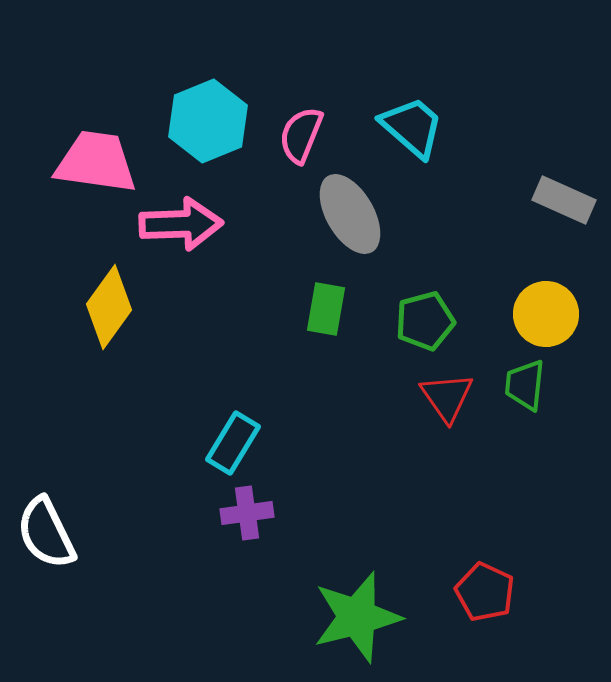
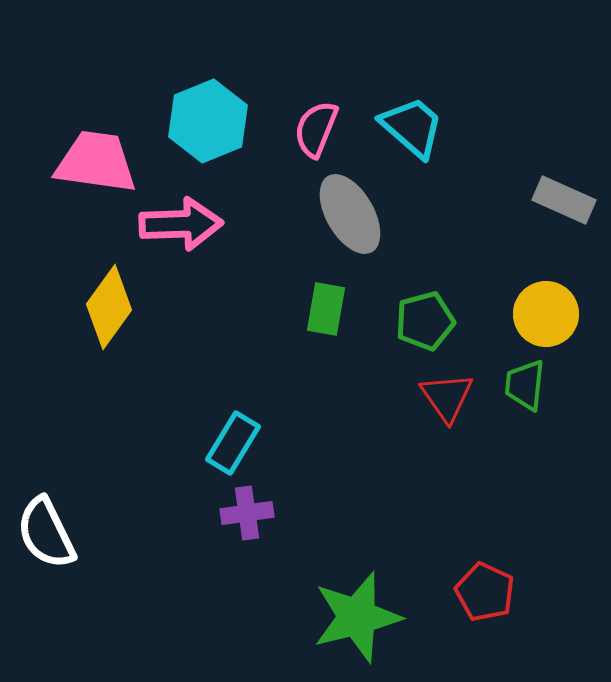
pink semicircle: moved 15 px right, 6 px up
